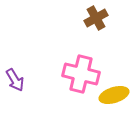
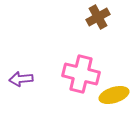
brown cross: moved 2 px right, 1 px up
purple arrow: moved 6 px right, 1 px up; rotated 115 degrees clockwise
